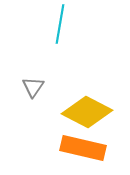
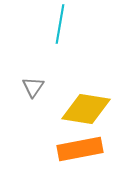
yellow diamond: moved 1 px left, 3 px up; rotated 18 degrees counterclockwise
orange rectangle: moved 3 px left, 1 px down; rotated 24 degrees counterclockwise
